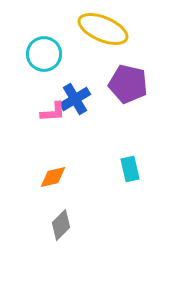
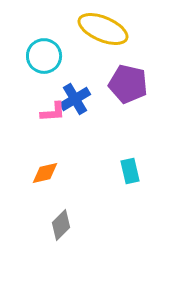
cyan circle: moved 2 px down
cyan rectangle: moved 2 px down
orange diamond: moved 8 px left, 4 px up
